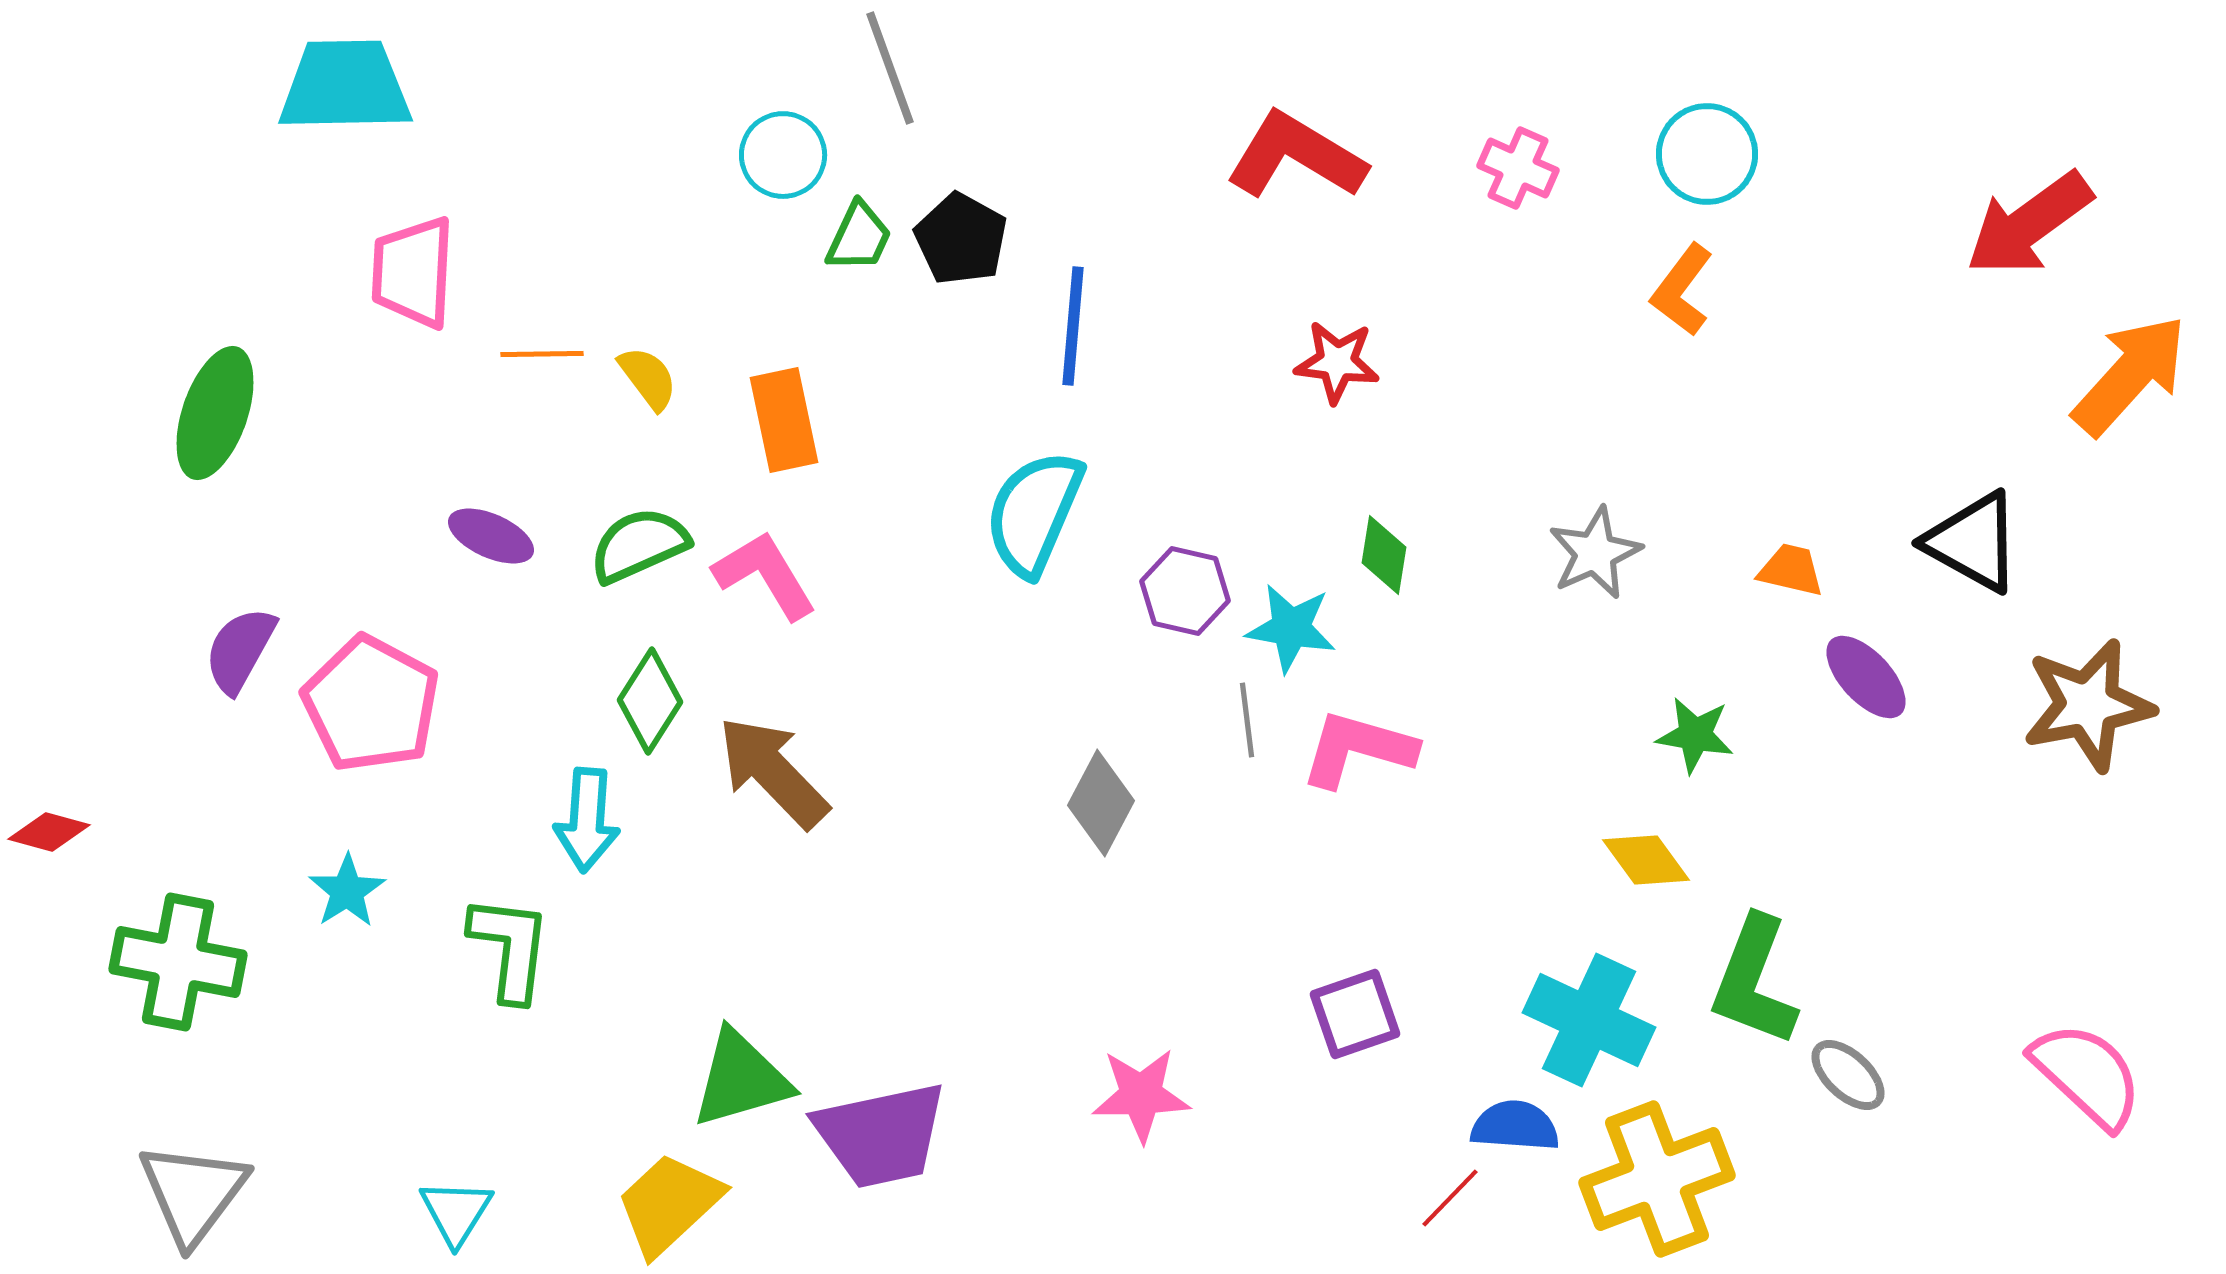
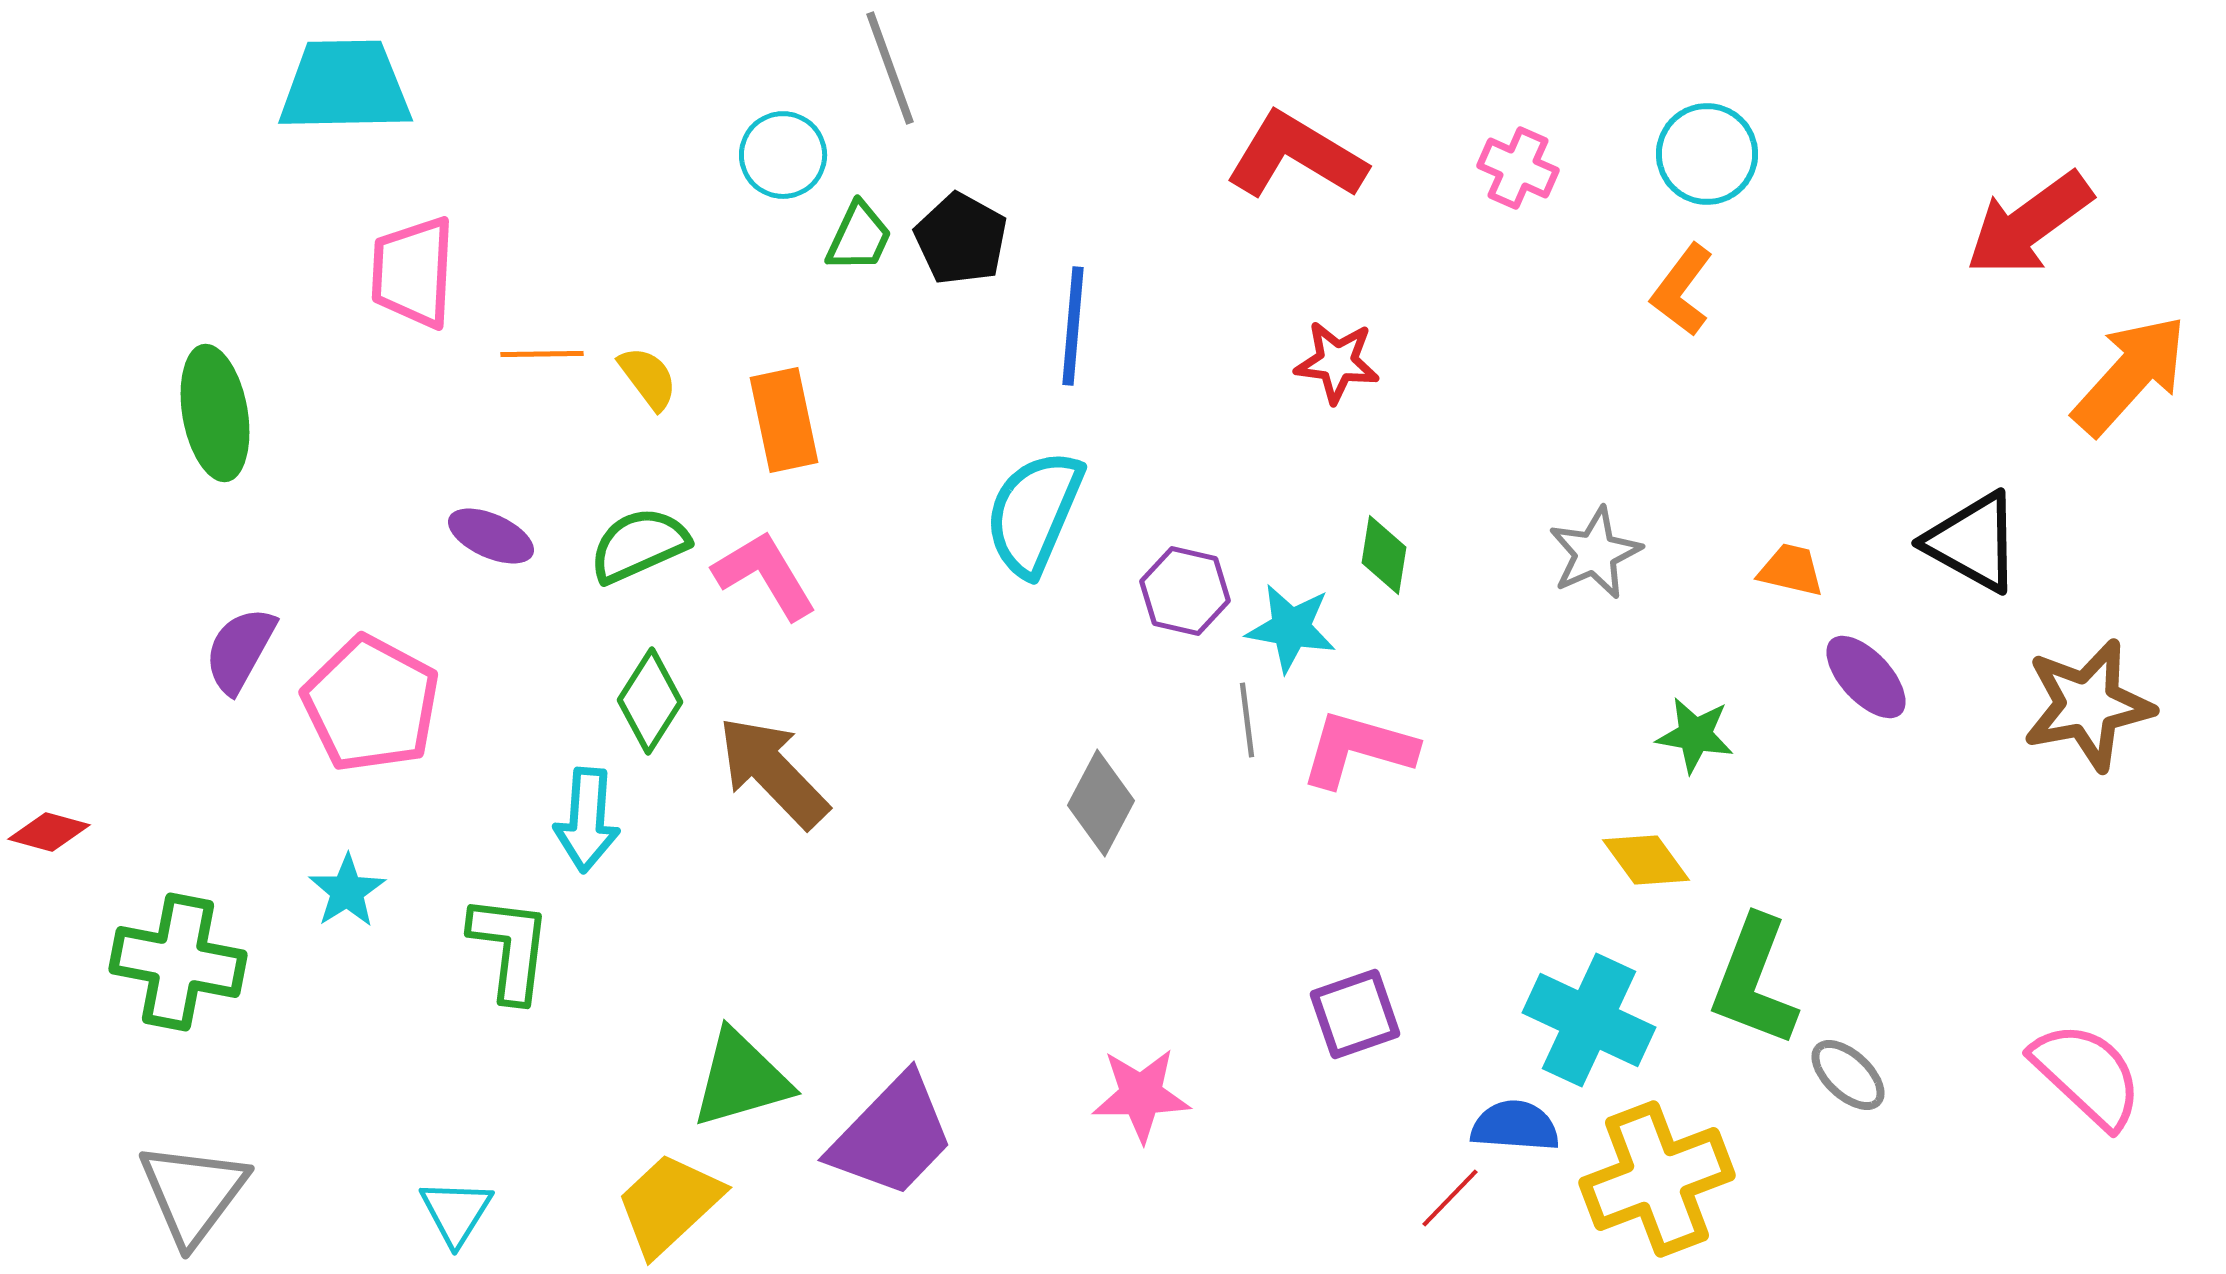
green ellipse at (215, 413): rotated 29 degrees counterclockwise
purple trapezoid at (881, 1135): moved 11 px right, 1 px down; rotated 34 degrees counterclockwise
